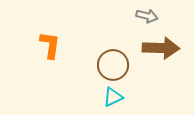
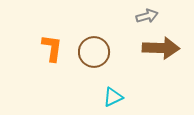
gray arrow: rotated 30 degrees counterclockwise
orange L-shape: moved 2 px right, 3 px down
brown circle: moved 19 px left, 13 px up
